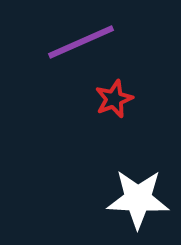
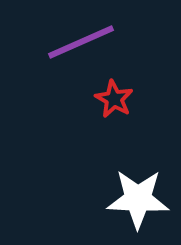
red star: rotated 21 degrees counterclockwise
